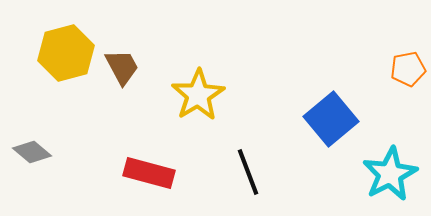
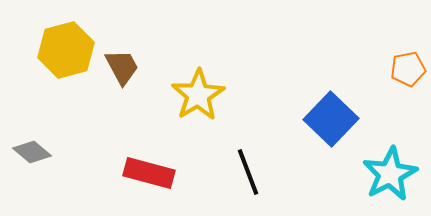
yellow hexagon: moved 3 px up
blue square: rotated 6 degrees counterclockwise
